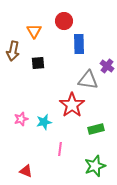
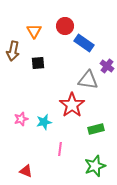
red circle: moved 1 px right, 5 px down
blue rectangle: moved 5 px right, 1 px up; rotated 54 degrees counterclockwise
